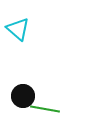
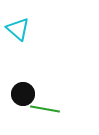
black circle: moved 2 px up
